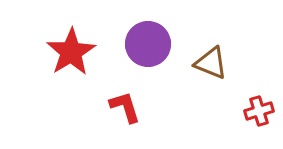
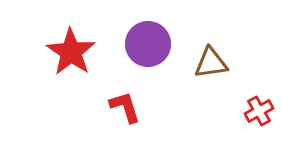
red star: rotated 6 degrees counterclockwise
brown triangle: rotated 30 degrees counterclockwise
red cross: rotated 12 degrees counterclockwise
